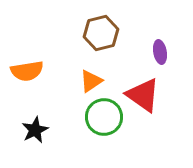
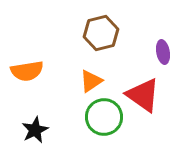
purple ellipse: moved 3 px right
